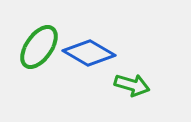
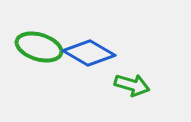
green ellipse: rotated 72 degrees clockwise
